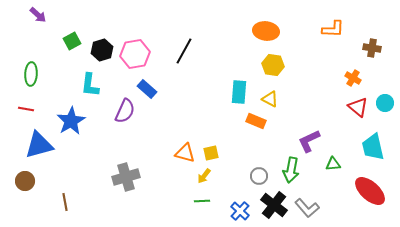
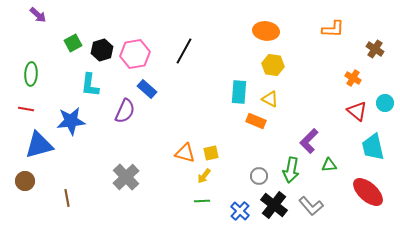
green square: moved 1 px right, 2 px down
brown cross: moved 3 px right, 1 px down; rotated 24 degrees clockwise
red triangle: moved 1 px left, 4 px down
blue star: rotated 24 degrees clockwise
purple L-shape: rotated 20 degrees counterclockwise
green triangle: moved 4 px left, 1 px down
gray cross: rotated 28 degrees counterclockwise
red ellipse: moved 2 px left, 1 px down
brown line: moved 2 px right, 4 px up
gray L-shape: moved 4 px right, 2 px up
